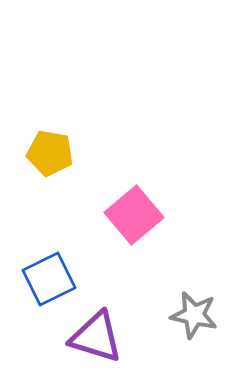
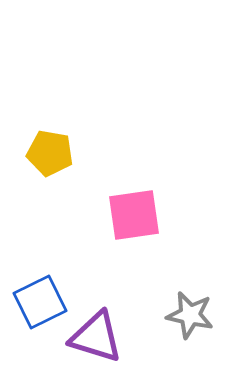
pink square: rotated 32 degrees clockwise
blue square: moved 9 px left, 23 px down
gray star: moved 4 px left
